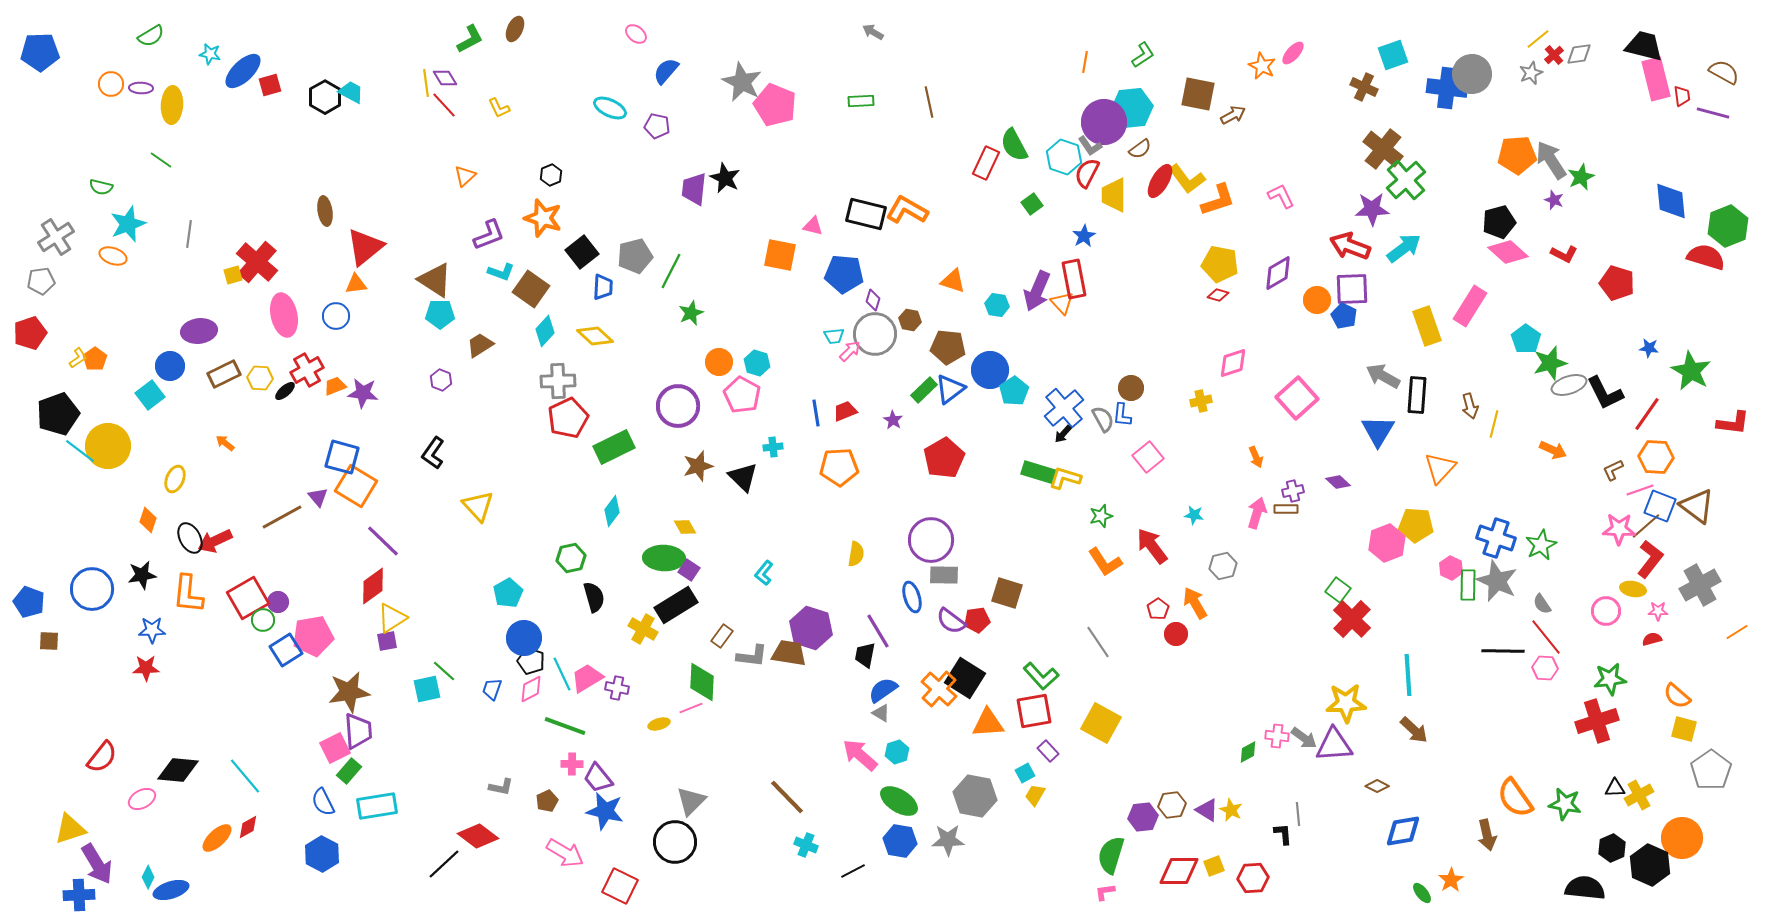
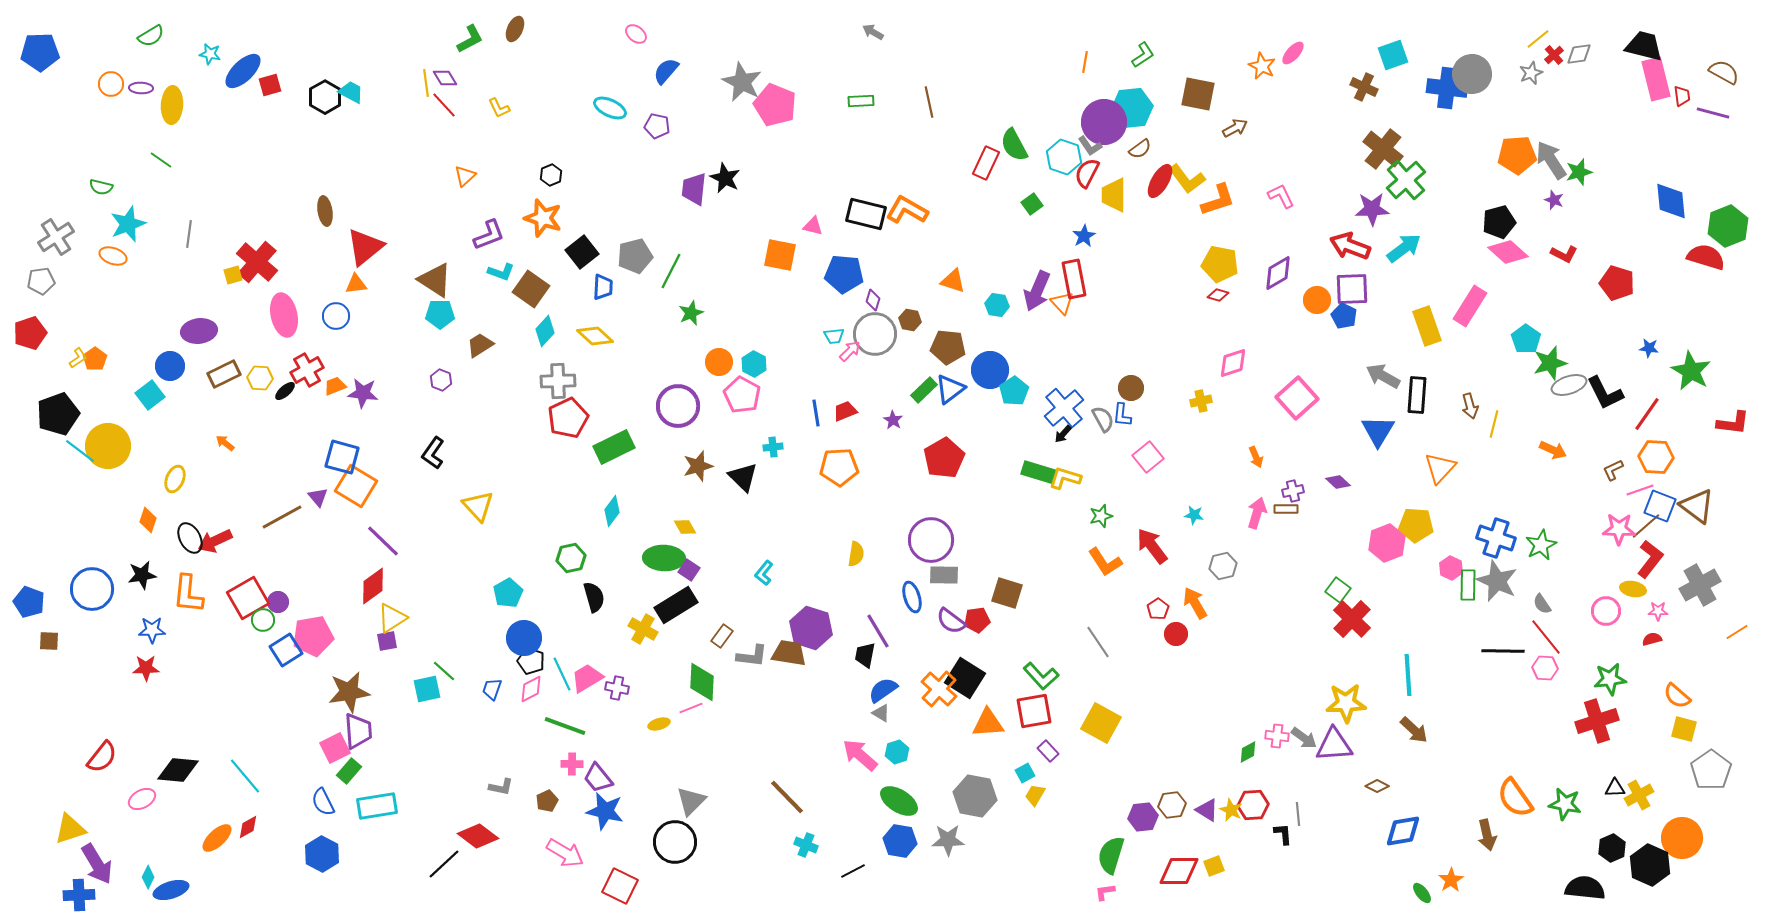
brown arrow at (1233, 115): moved 2 px right, 13 px down
green star at (1581, 177): moved 2 px left, 5 px up; rotated 8 degrees clockwise
cyan hexagon at (757, 363): moved 3 px left, 1 px down; rotated 10 degrees clockwise
red hexagon at (1253, 878): moved 73 px up
